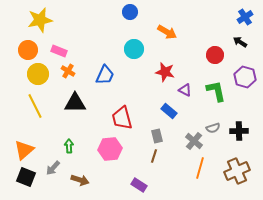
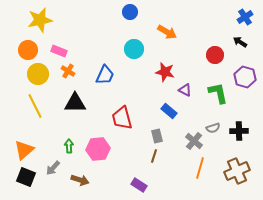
green L-shape: moved 2 px right, 2 px down
pink hexagon: moved 12 px left
